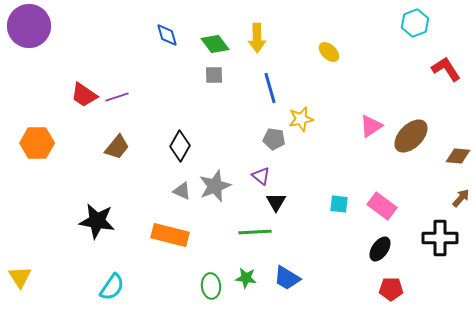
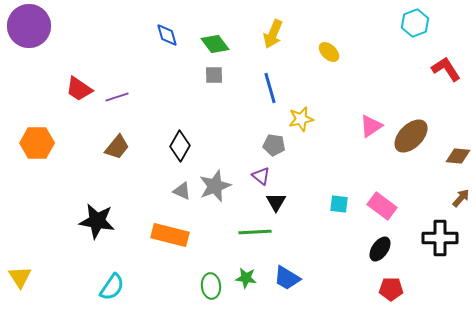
yellow arrow: moved 16 px right, 4 px up; rotated 24 degrees clockwise
red trapezoid: moved 5 px left, 6 px up
gray pentagon: moved 6 px down
